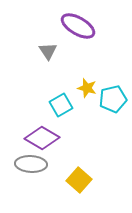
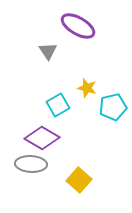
cyan pentagon: moved 8 px down
cyan square: moved 3 px left
